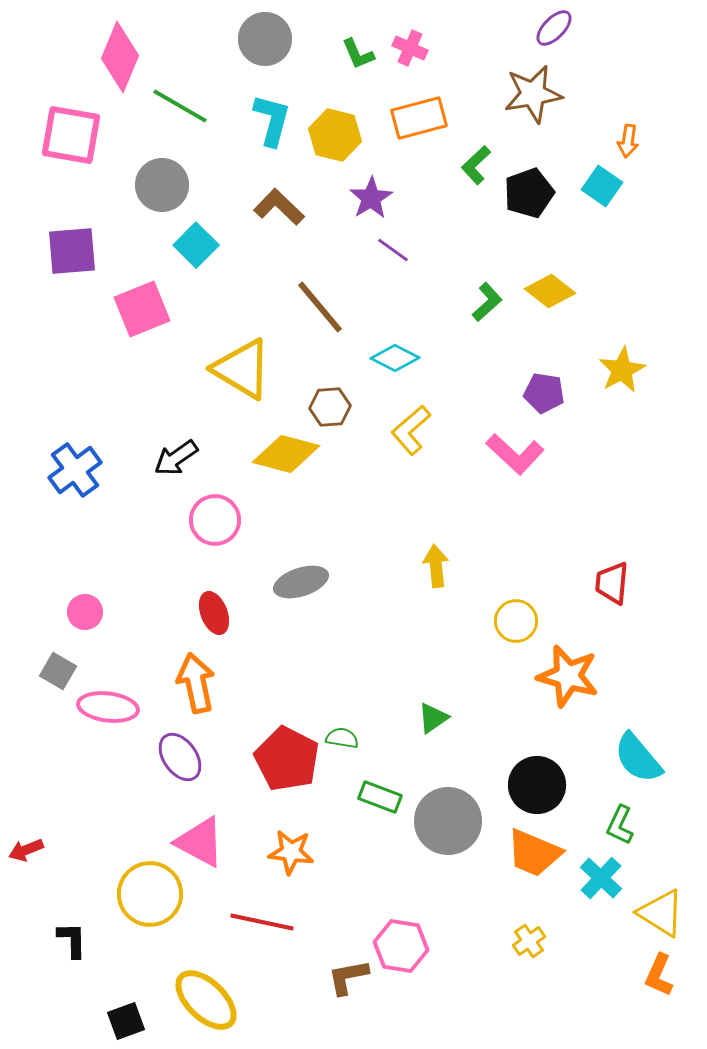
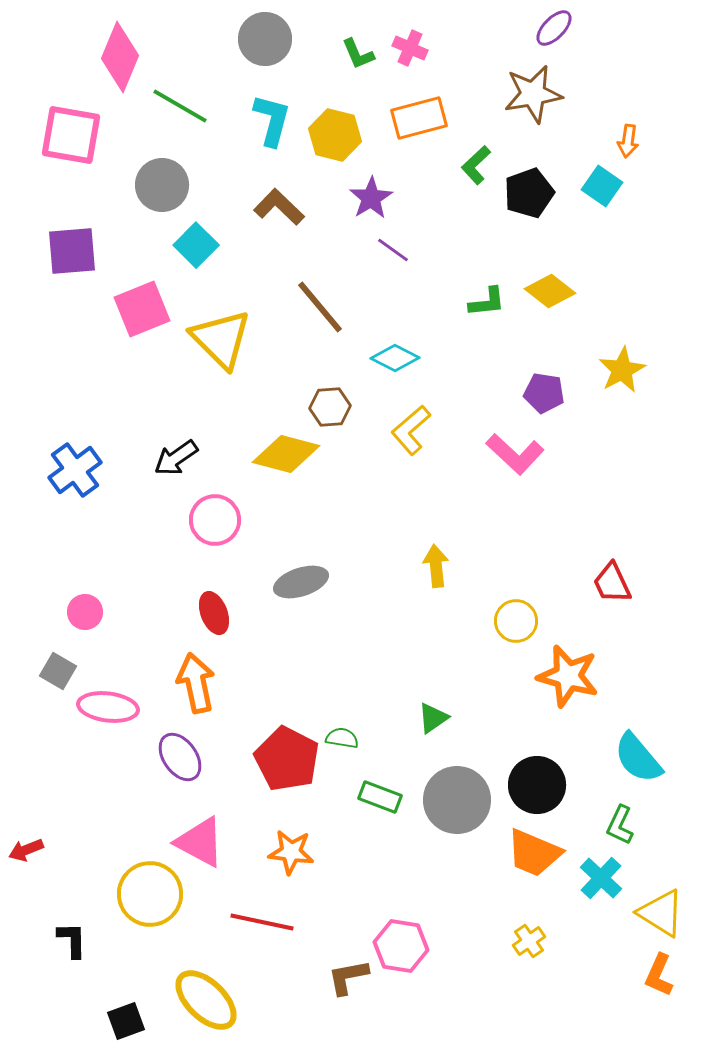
green L-shape at (487, 302): rotated 36 degrees clockwise
yellow triangle at (242, 369): moved 21 px left, 30 px up; rotated 14 degrees clockwise
red trapezoid at (612, 583): rotated 30 degrees counterclockwise
gray circle at (448, 821): moved 9 px right, 21 px up
